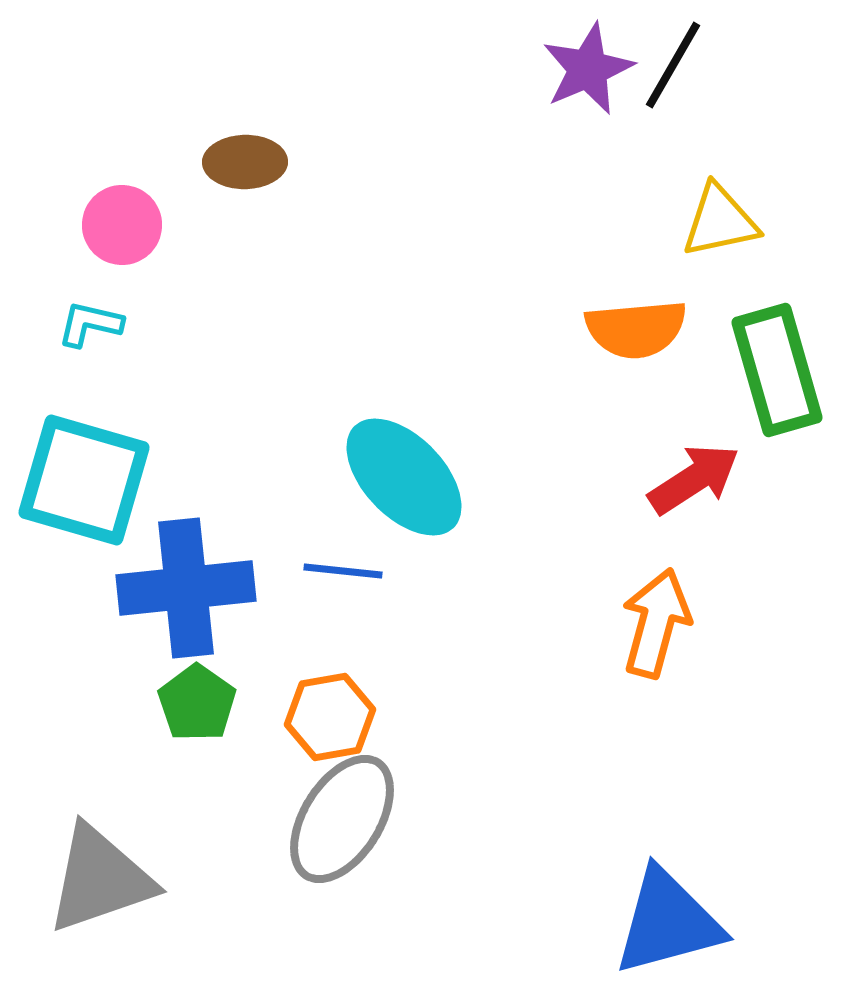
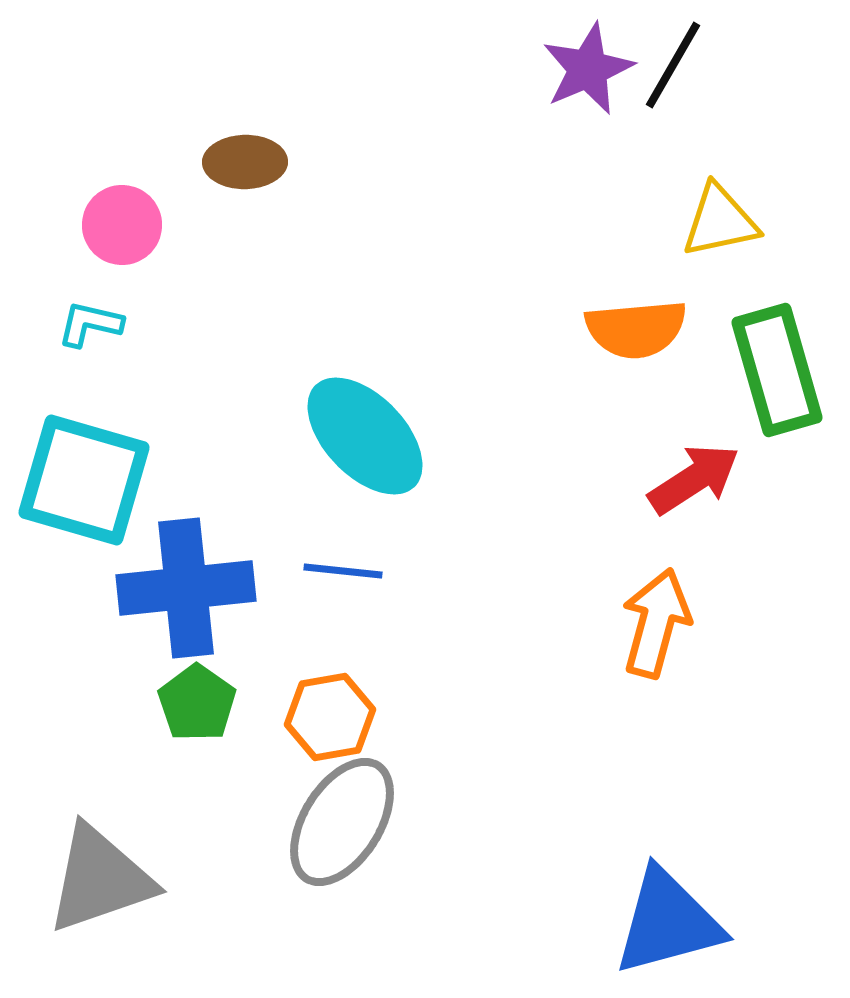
cyan ellipse: moved 39 px left, 41 px up
gray ellipse: moved 3 px down
